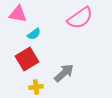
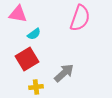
pink semicircle: rotated 36 degrees counterclockwise
